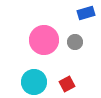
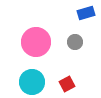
pink circle: moved 8 px left, 2 px down
cyan circle: moved 2 px left
